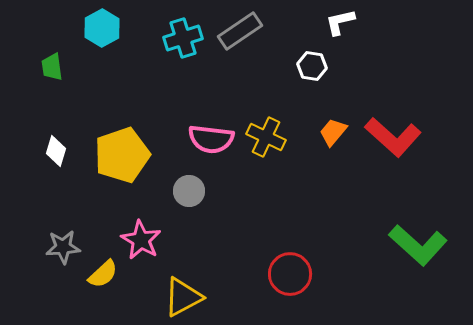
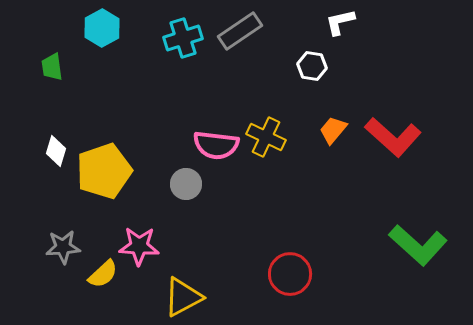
orange trapezoid: moved 2 px up
pink semicircle: moved 5 px right, 6 px down
yellow pentagon: moved 18 px left, 16 px down
gray circle: moved 3 px left, 7 px up
pink star: moved 2 px left, 6 px down; rotated 27 degrees counterclockwise
